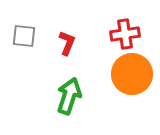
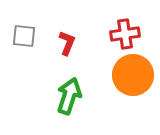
orange circle: moved 1 px right, 1 px down
